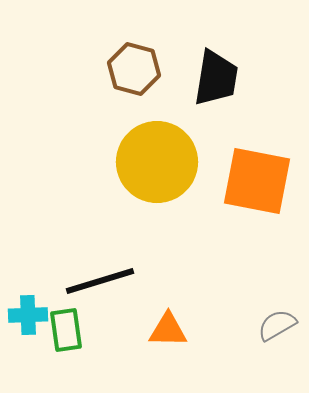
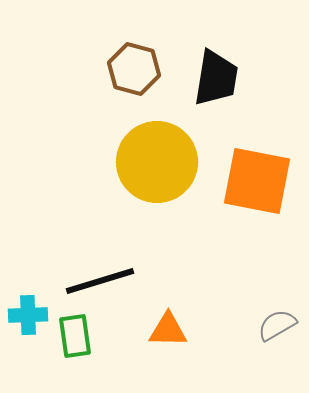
green rectangle: moved 9 px right, 6 px down
